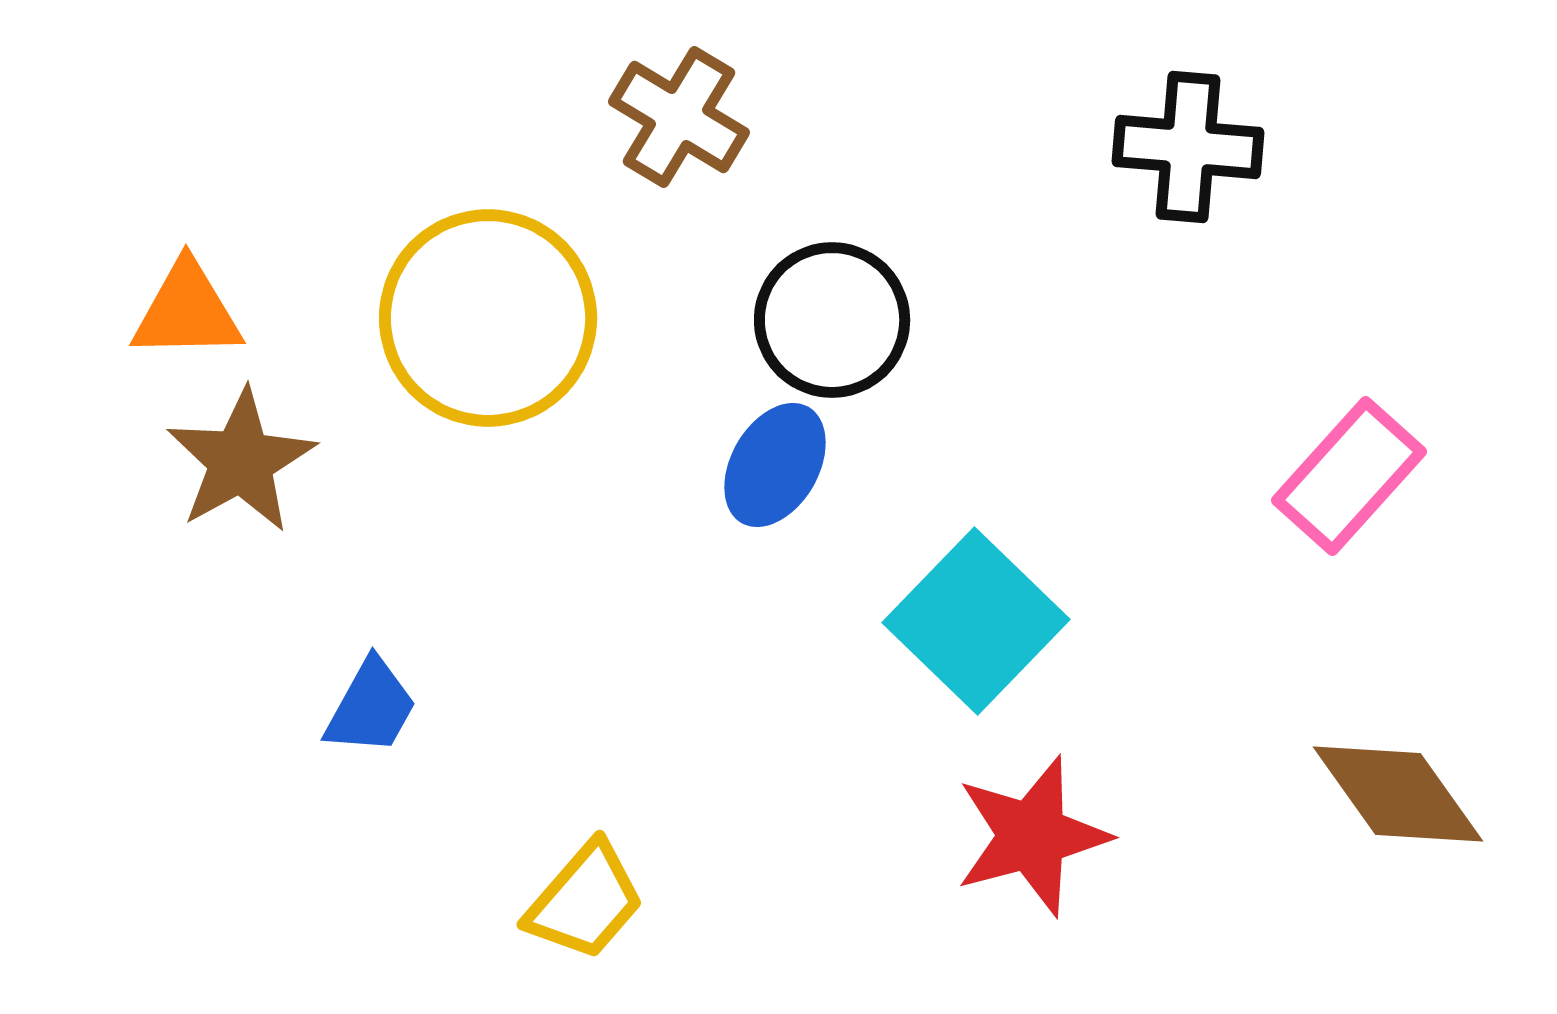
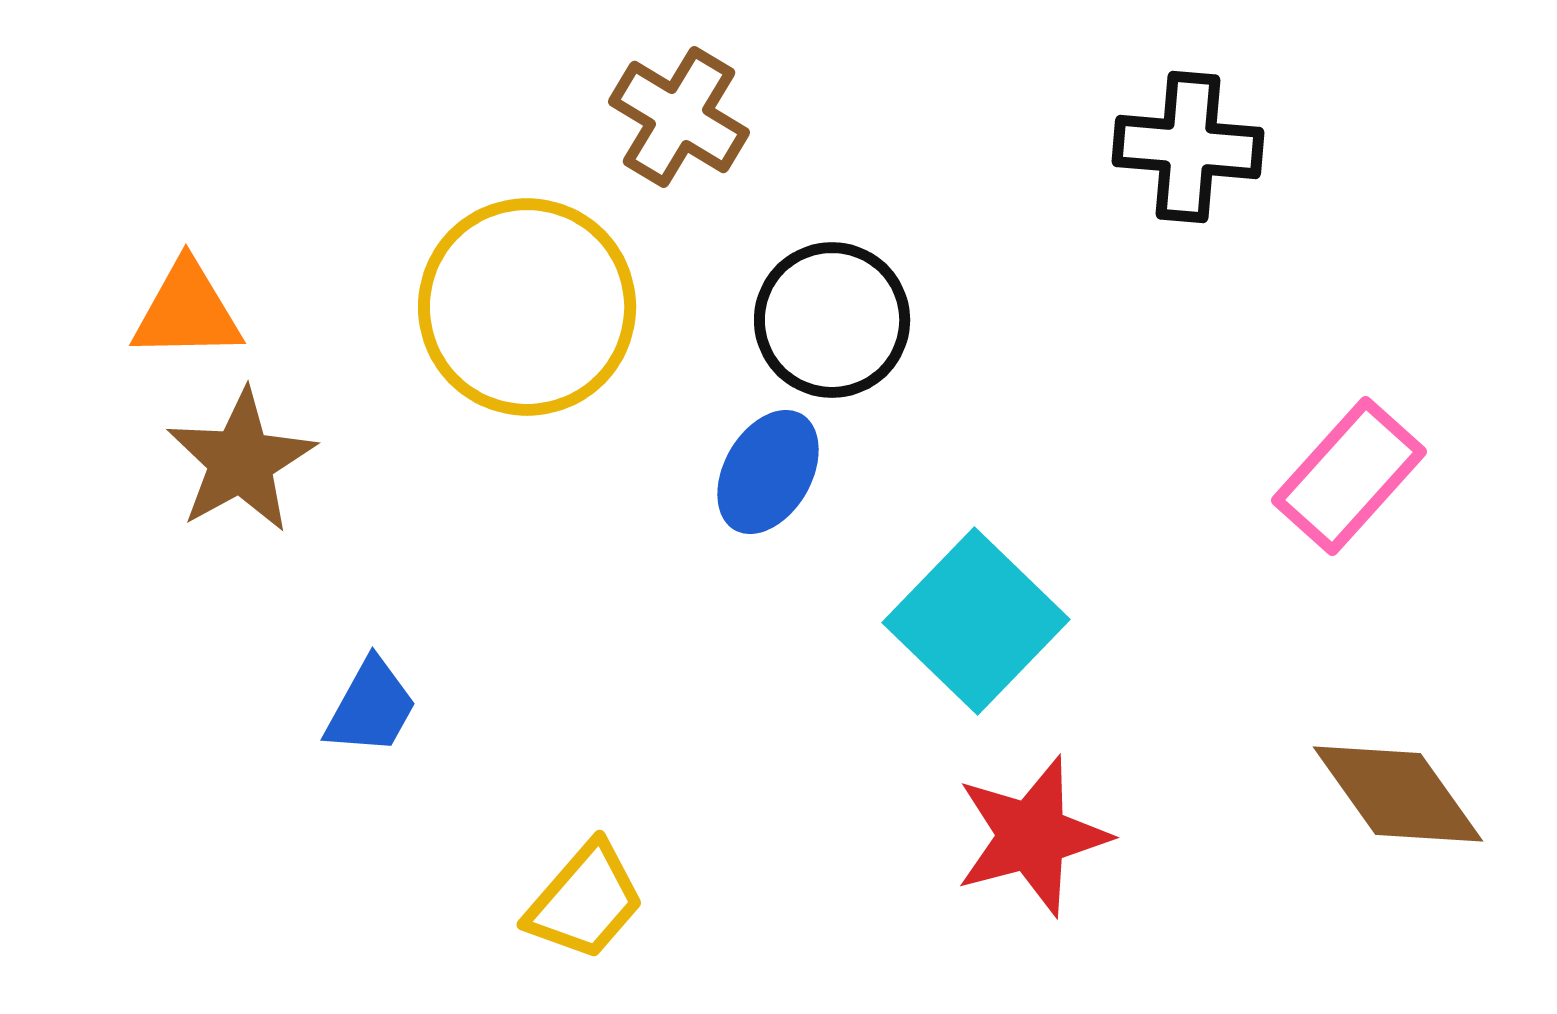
yellow circle: moved 39 px right, 11 px up
blue ellipse: moved 7 px left, 7 px down
